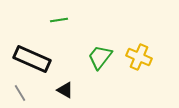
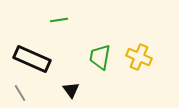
green trapezoid: rotated 28 degrees counterclockwise
black triangle: moved 6 px right; rotated 24 degrees clockwise
